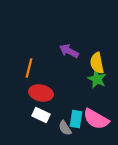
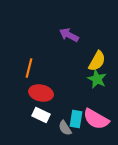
purple arrow: moved 16 px up
yellow semicircle: moved 2 px up; rotated 140 degrees counterclockwise
